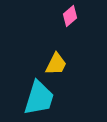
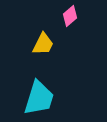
yellow trapezoid: moved 13 px left, 20 px up
